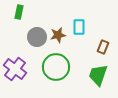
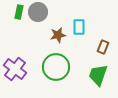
gray circle: moved 1 px right, 25 px up
